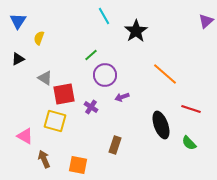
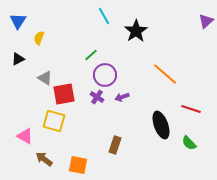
purple cross: moved 6 px right, 10 px up
yellow square: moved 1 px left
brown arrow: rotated 30 degrees counterclockwise
